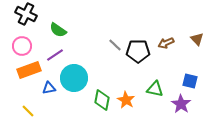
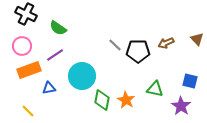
green semicircle: moved 2 px up
cyan circle: moved 8 px right, 2 px up
purple star: moved 2 px down
